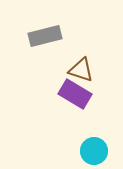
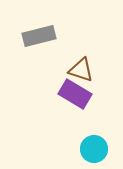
gray rectangle: moved 6 px left
cyan circle: moved 2 px up
